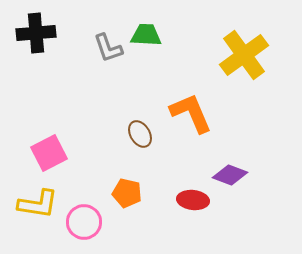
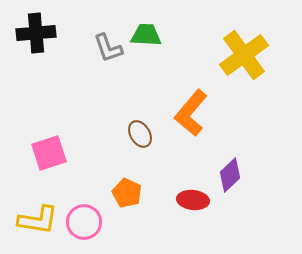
orange L-shape: rotated 117 degrees counterclockwise
pink square: rotated 9 degrees clockwise
purple diamond: rotated 64 degrees counterclockwise
orange pentagon: rotated 12 degrees clockwise
yellow L-shape: moved 16 px down
